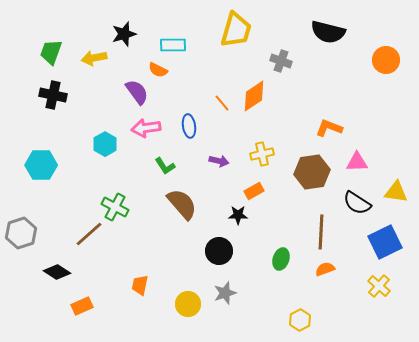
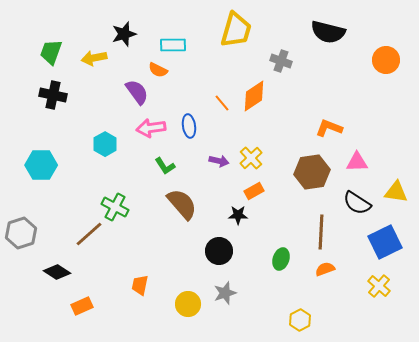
pink arrow at (146, 128): moved 5 px right
yellow cross at (262, 154): moved 11 px left, 4 px down; rotated 30 degrees counterclockwise
